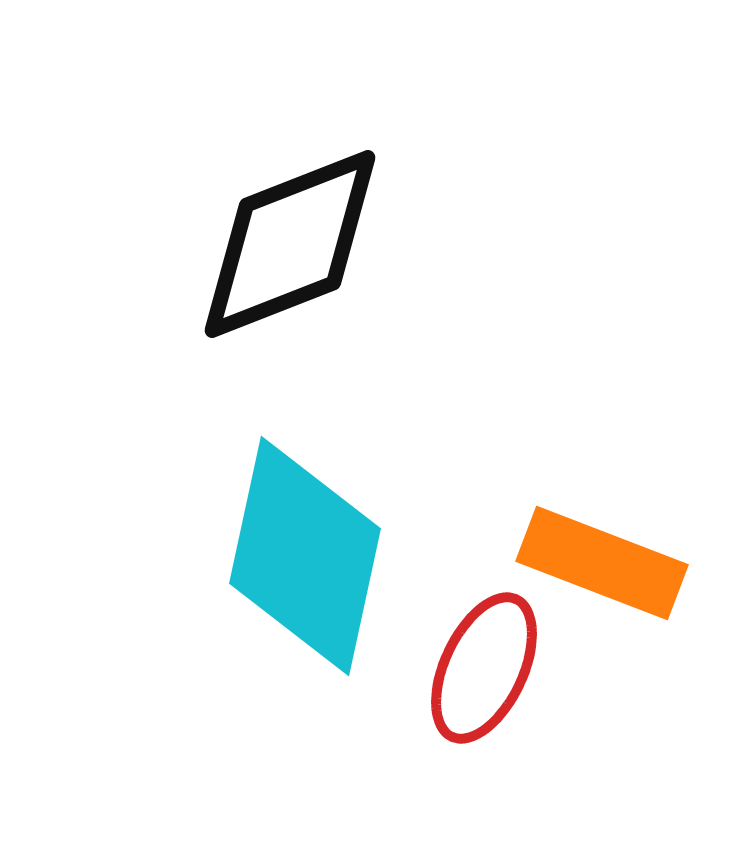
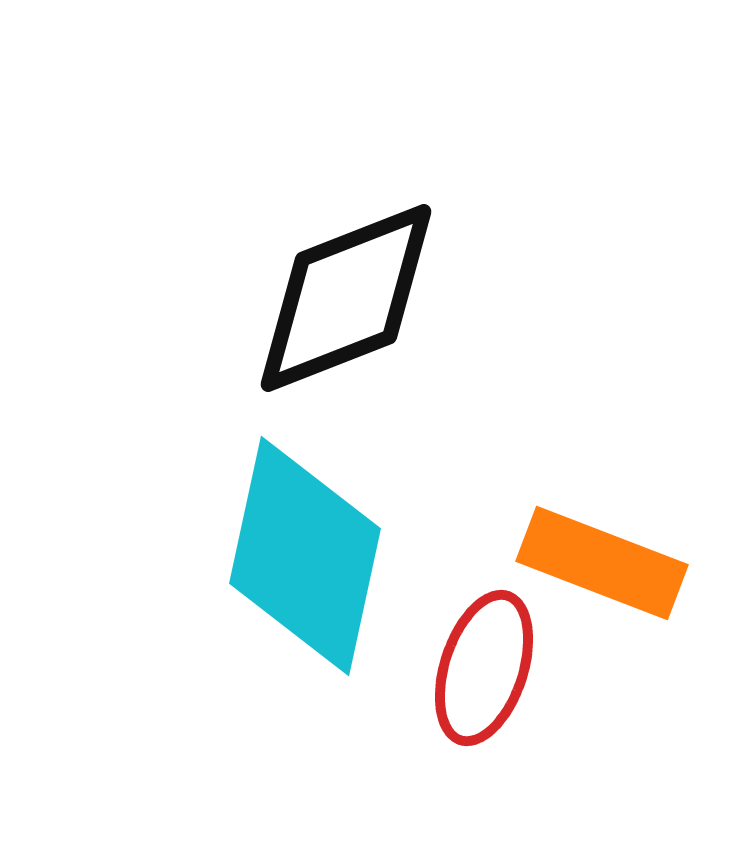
black diamond: moved 56 px right, 54 px down
red ellipse: rotated 7 degrees counterclockwise
